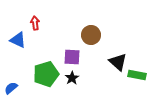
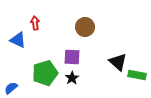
brown circle: moved 6 px left, 8 px up
green pentagon: moved 1 px left, 1 px up
